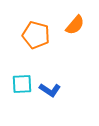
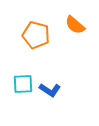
orange semicircle: rotated 90 degrees clockwise
cyan square: moved 1 px right
